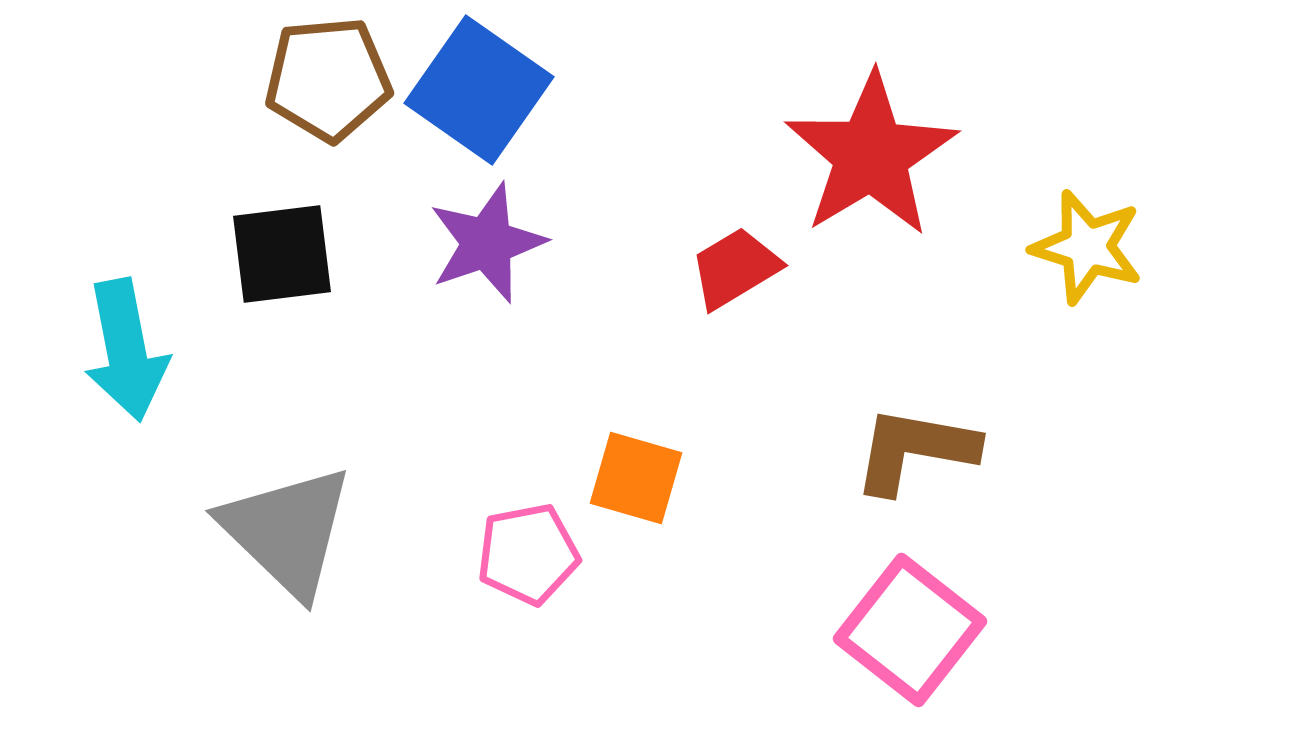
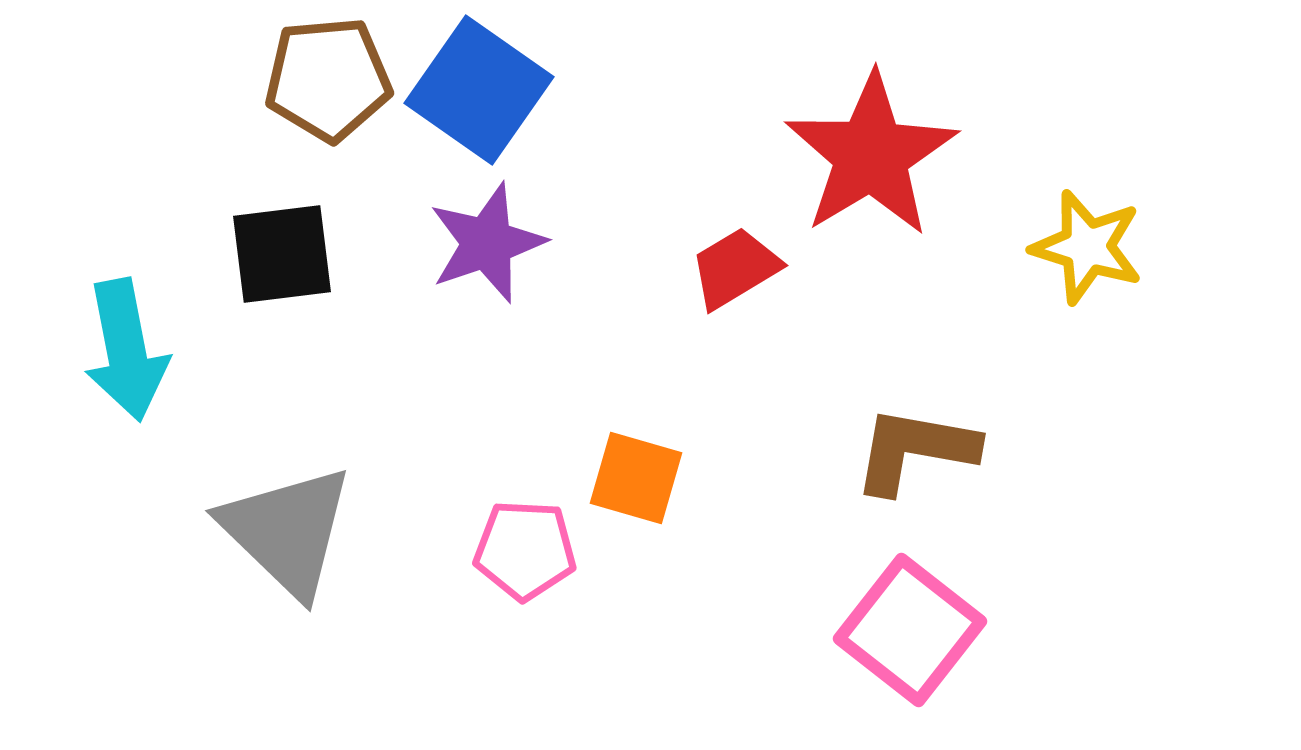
pink pentagon: moved 3 px left, 4 px up; rotated 14 degrees clockwise
